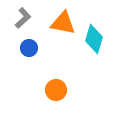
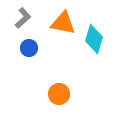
orange circle: moved 3 px right, 4 px down
